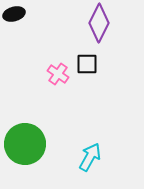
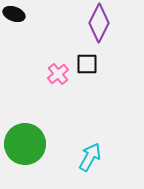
black ellipse: rotated 35 degrees clockwise
pink cross: rotated 15 degrees clockwise
